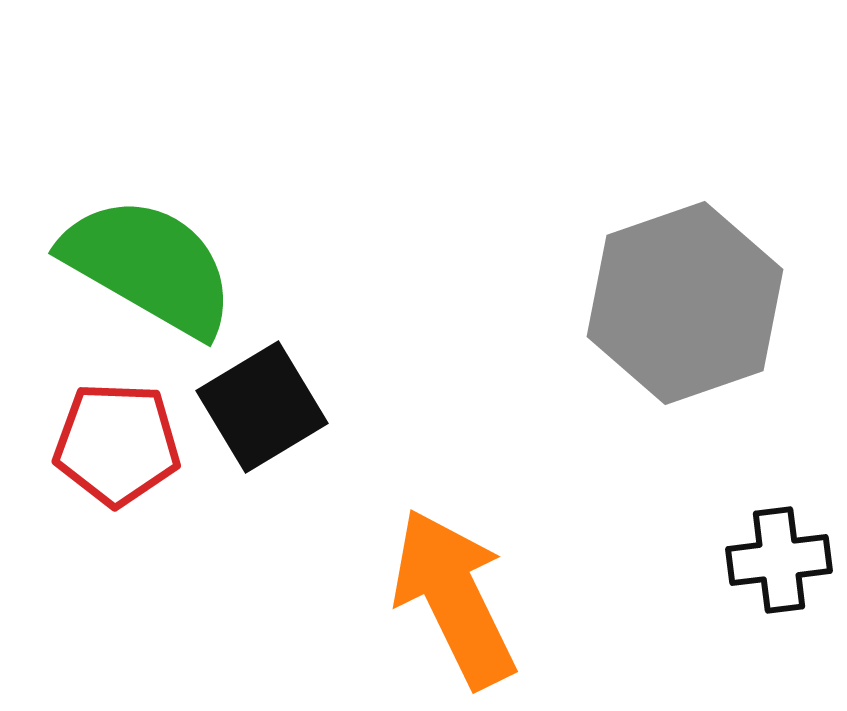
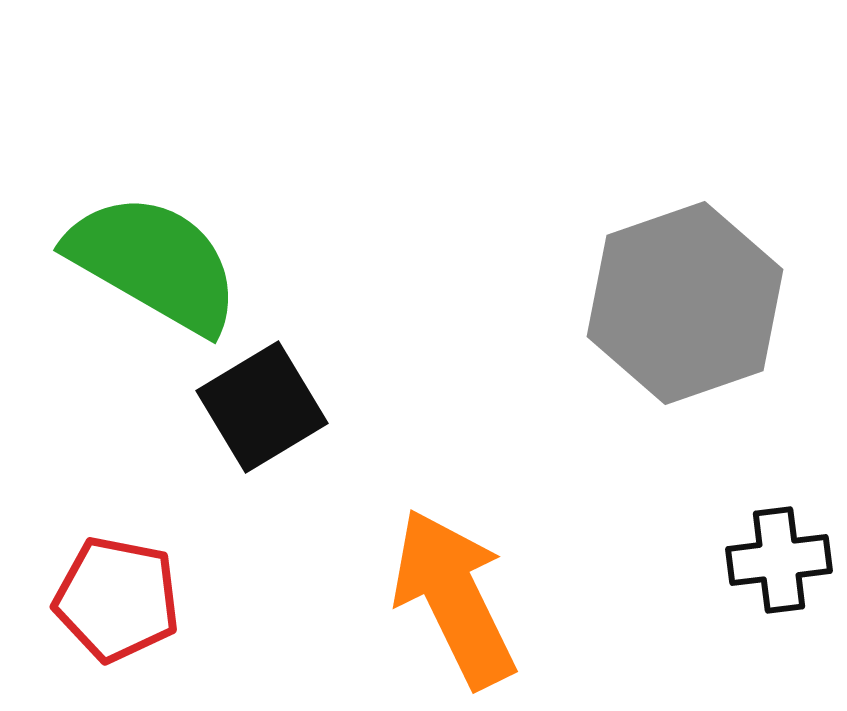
green semicircle: moved 5 px right, 3 px up
red pentagon: moved 155 px down; rotated 9 degrees clockwise
